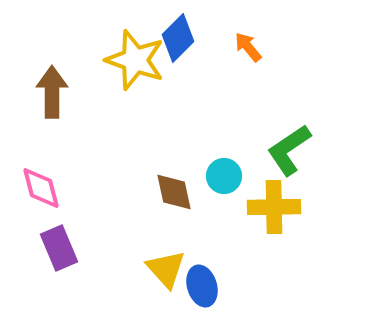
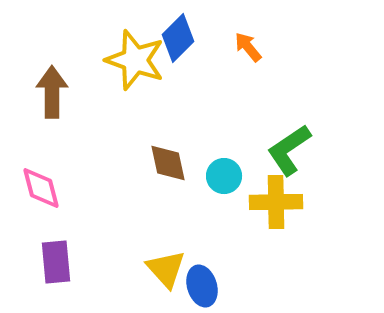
brown diamond: moved 6 px left, 29 px up
yellow cross: moved 2 px right, 5 px up
purple rectangle: moved 3 px left, 14 px down; rotated 18 degrees clockwise
